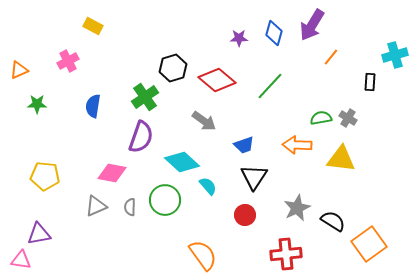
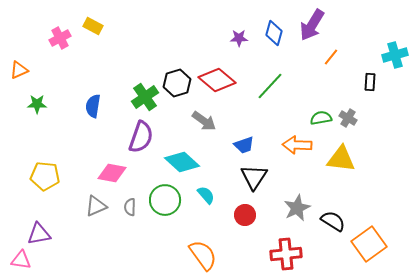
pink cross: moved 8 px left, 23 px up
black hexagon: moved 4 px right, 15 px down
cyan semicircle: moved 2 px left, 9 px down
